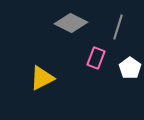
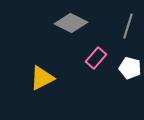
gray line: moved 10 px right, 1 px up
pink rectangle: rotated 20 degrees clockwise
white pentagon: rotated 20 degrees counterclockwise
